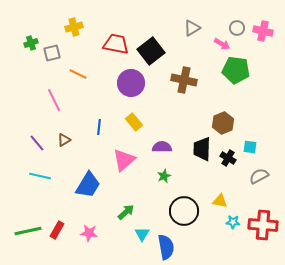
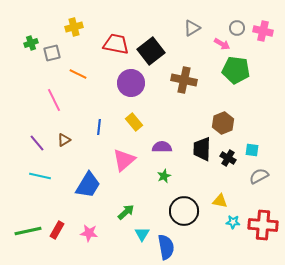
cyan square: moved 2 px right, 3 px down
